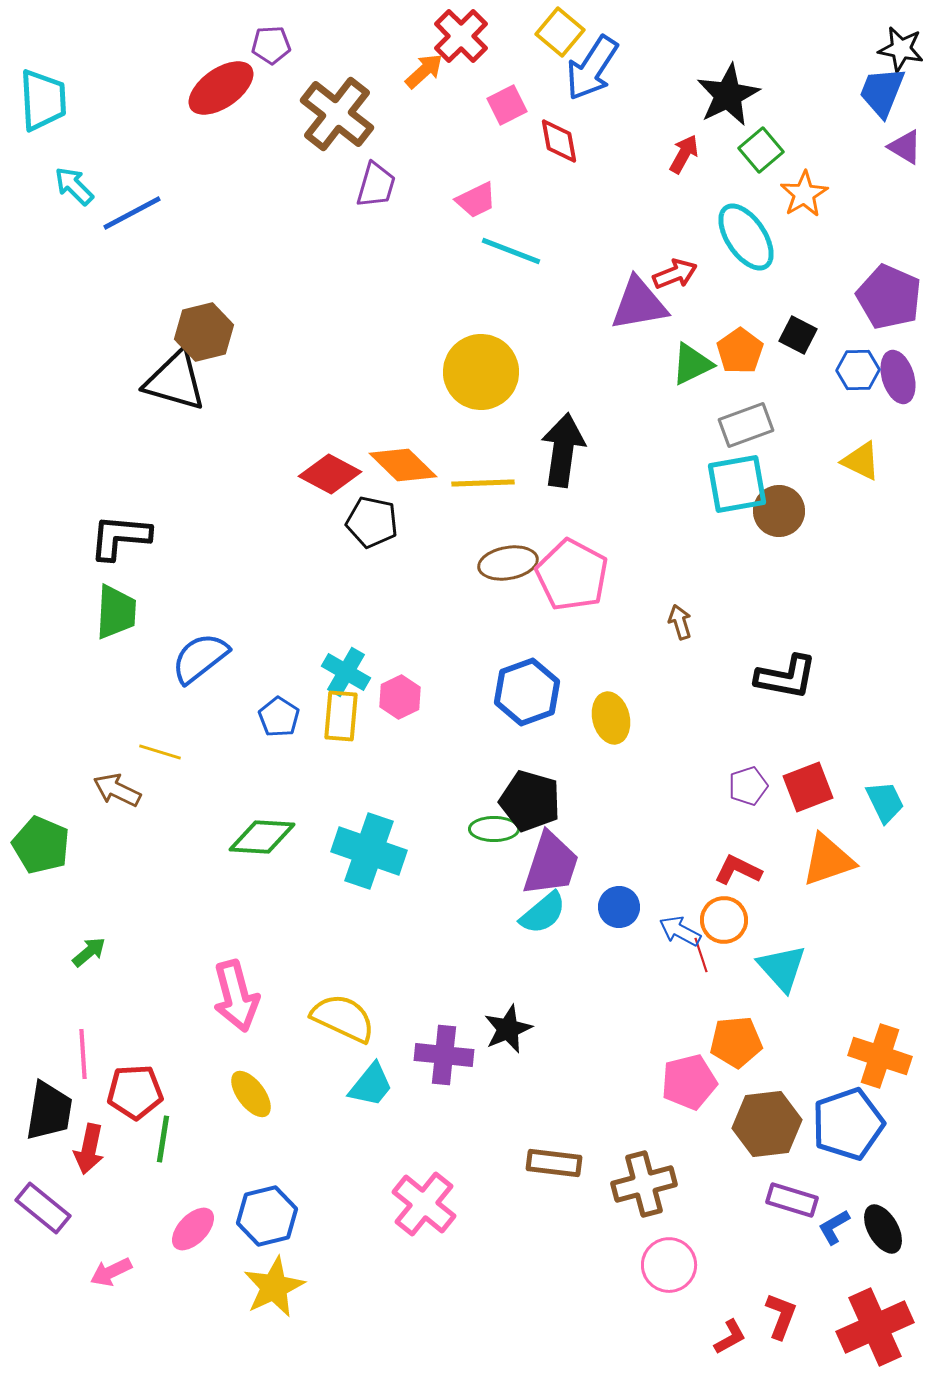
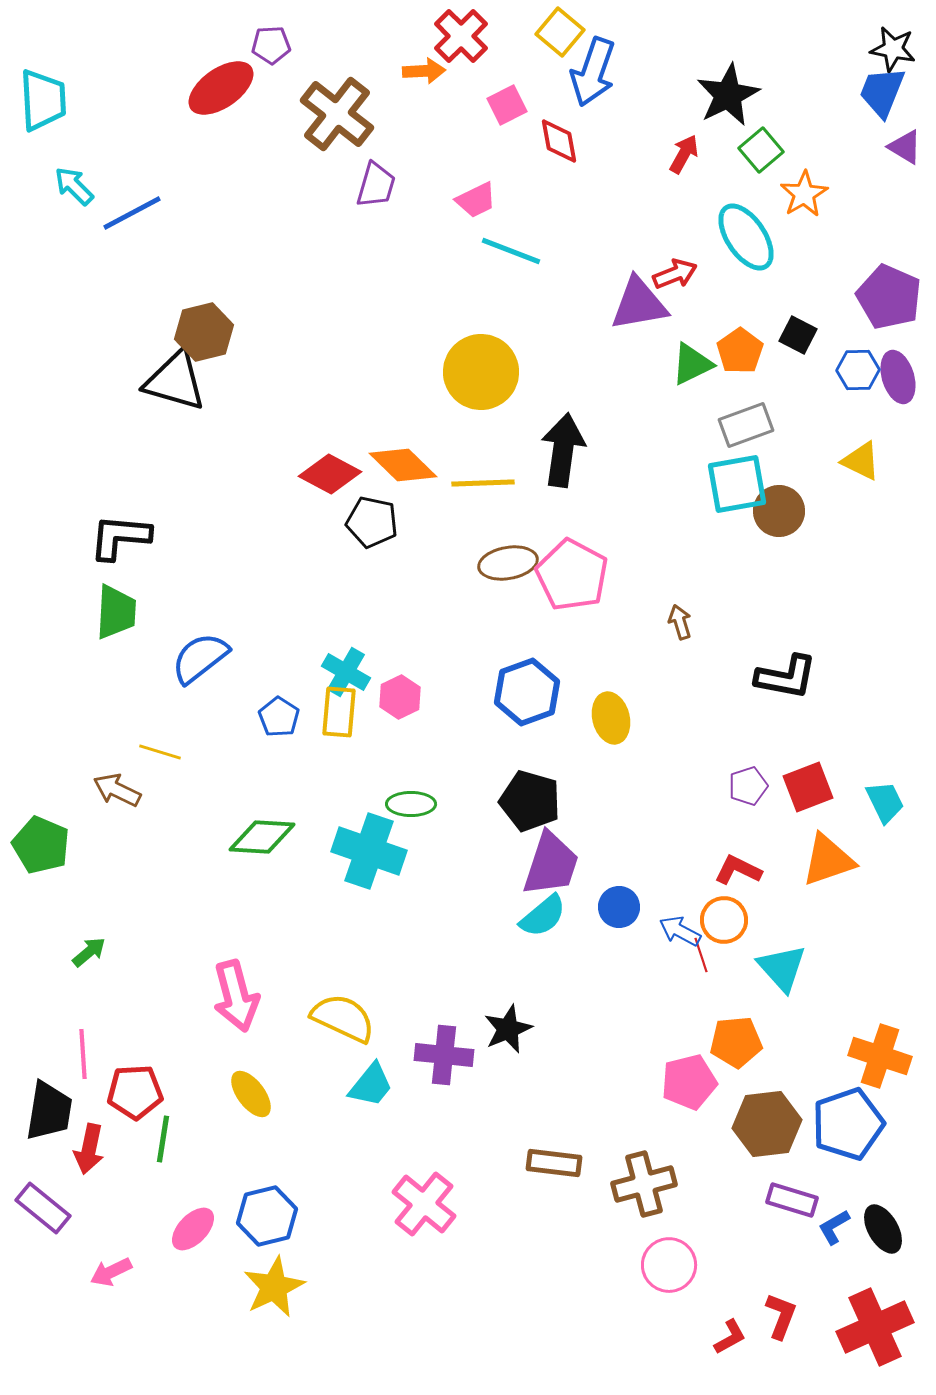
black star at (901, 49): moved 8 px left
blue arrow at (592, 68): moved 1 px right, 4 px down; rotated 14 degrees counterclockwise
orange arrow at (424, 71): rotated 39 degrees clockwise
yellow rectangle at (341, 716): moved 2 px left, 4 px up
green ellipse at (494, 829): moved 83 px left, 25 px up
cyan semicircle at (543, 913): moved 3 px down
